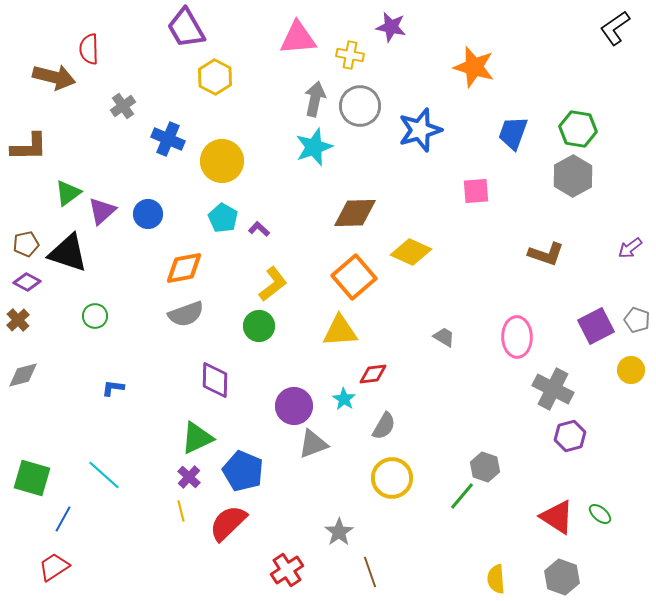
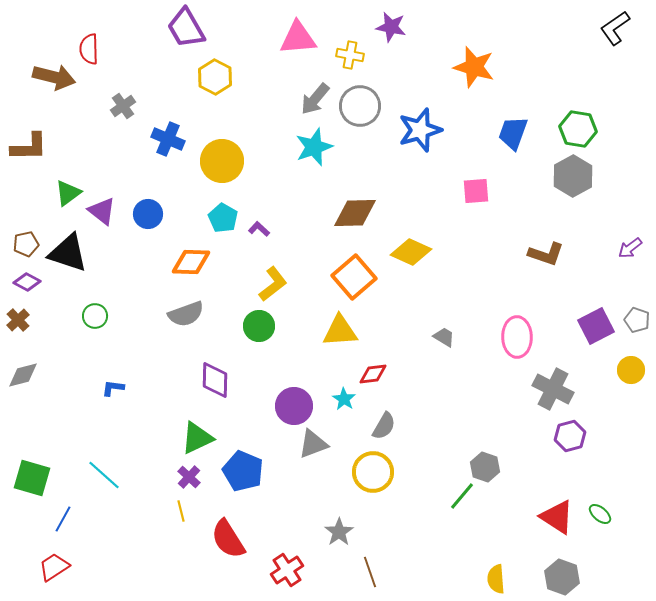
gray arrow at (315, 99): rotated 152 degrees counterclockwise
purple triangle at (102, 211): rotated 40 degrees counterclockwise
orange diamond at (184, 268): moved 7 px right, 6 px up; rotated 12 degrees clockwise
yellow circle at (392, 478): moved 19 px left, 6 px up
red semicircle at (228, 523): moved 16 px down; rotated 78 degrees counterclockwise
